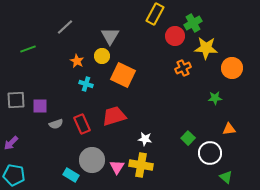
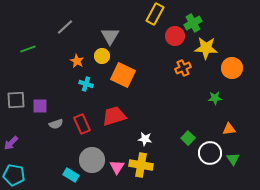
green triangle: moved 7 px right, 18 px up; rotated 16 degrees clockwise
